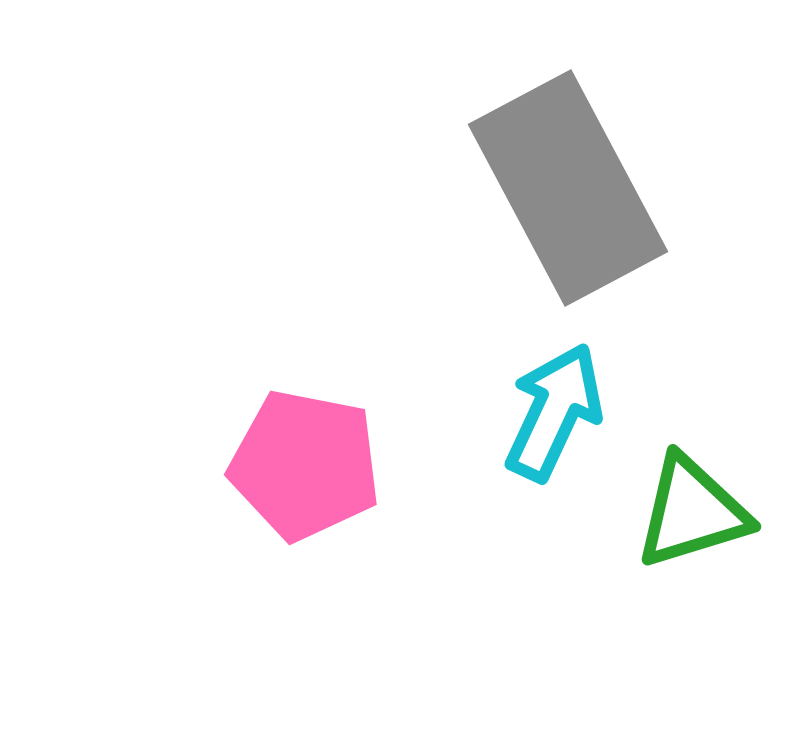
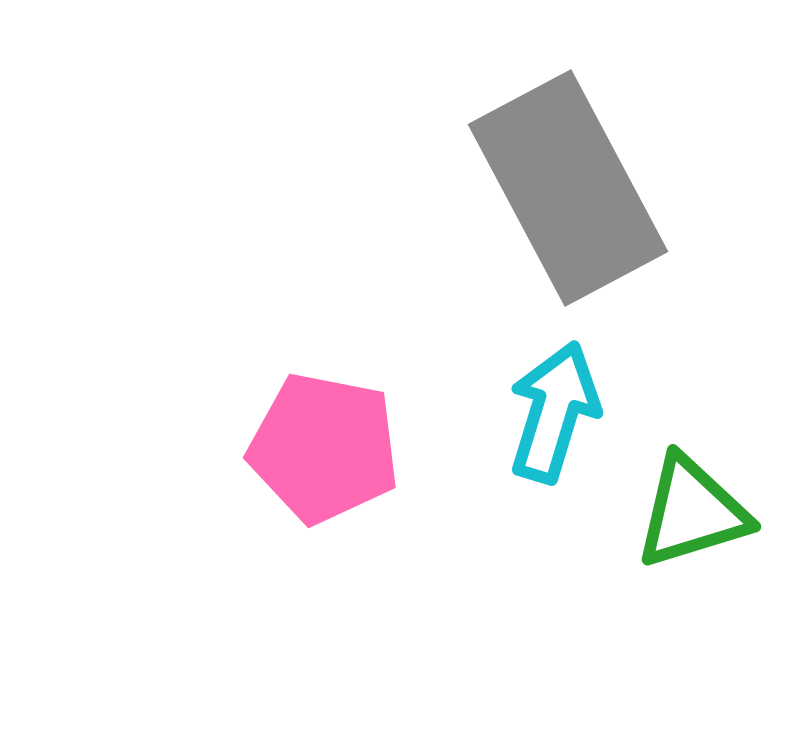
cyan arrow: rotated 8 degrees counterclockwise
pink pentagon: moved 19 px right, 17 px up
